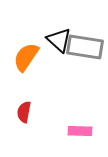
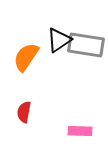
black triangle: rotated 44 degrees clockwise
gray rectangle: moved 1 px right, 2 px up
